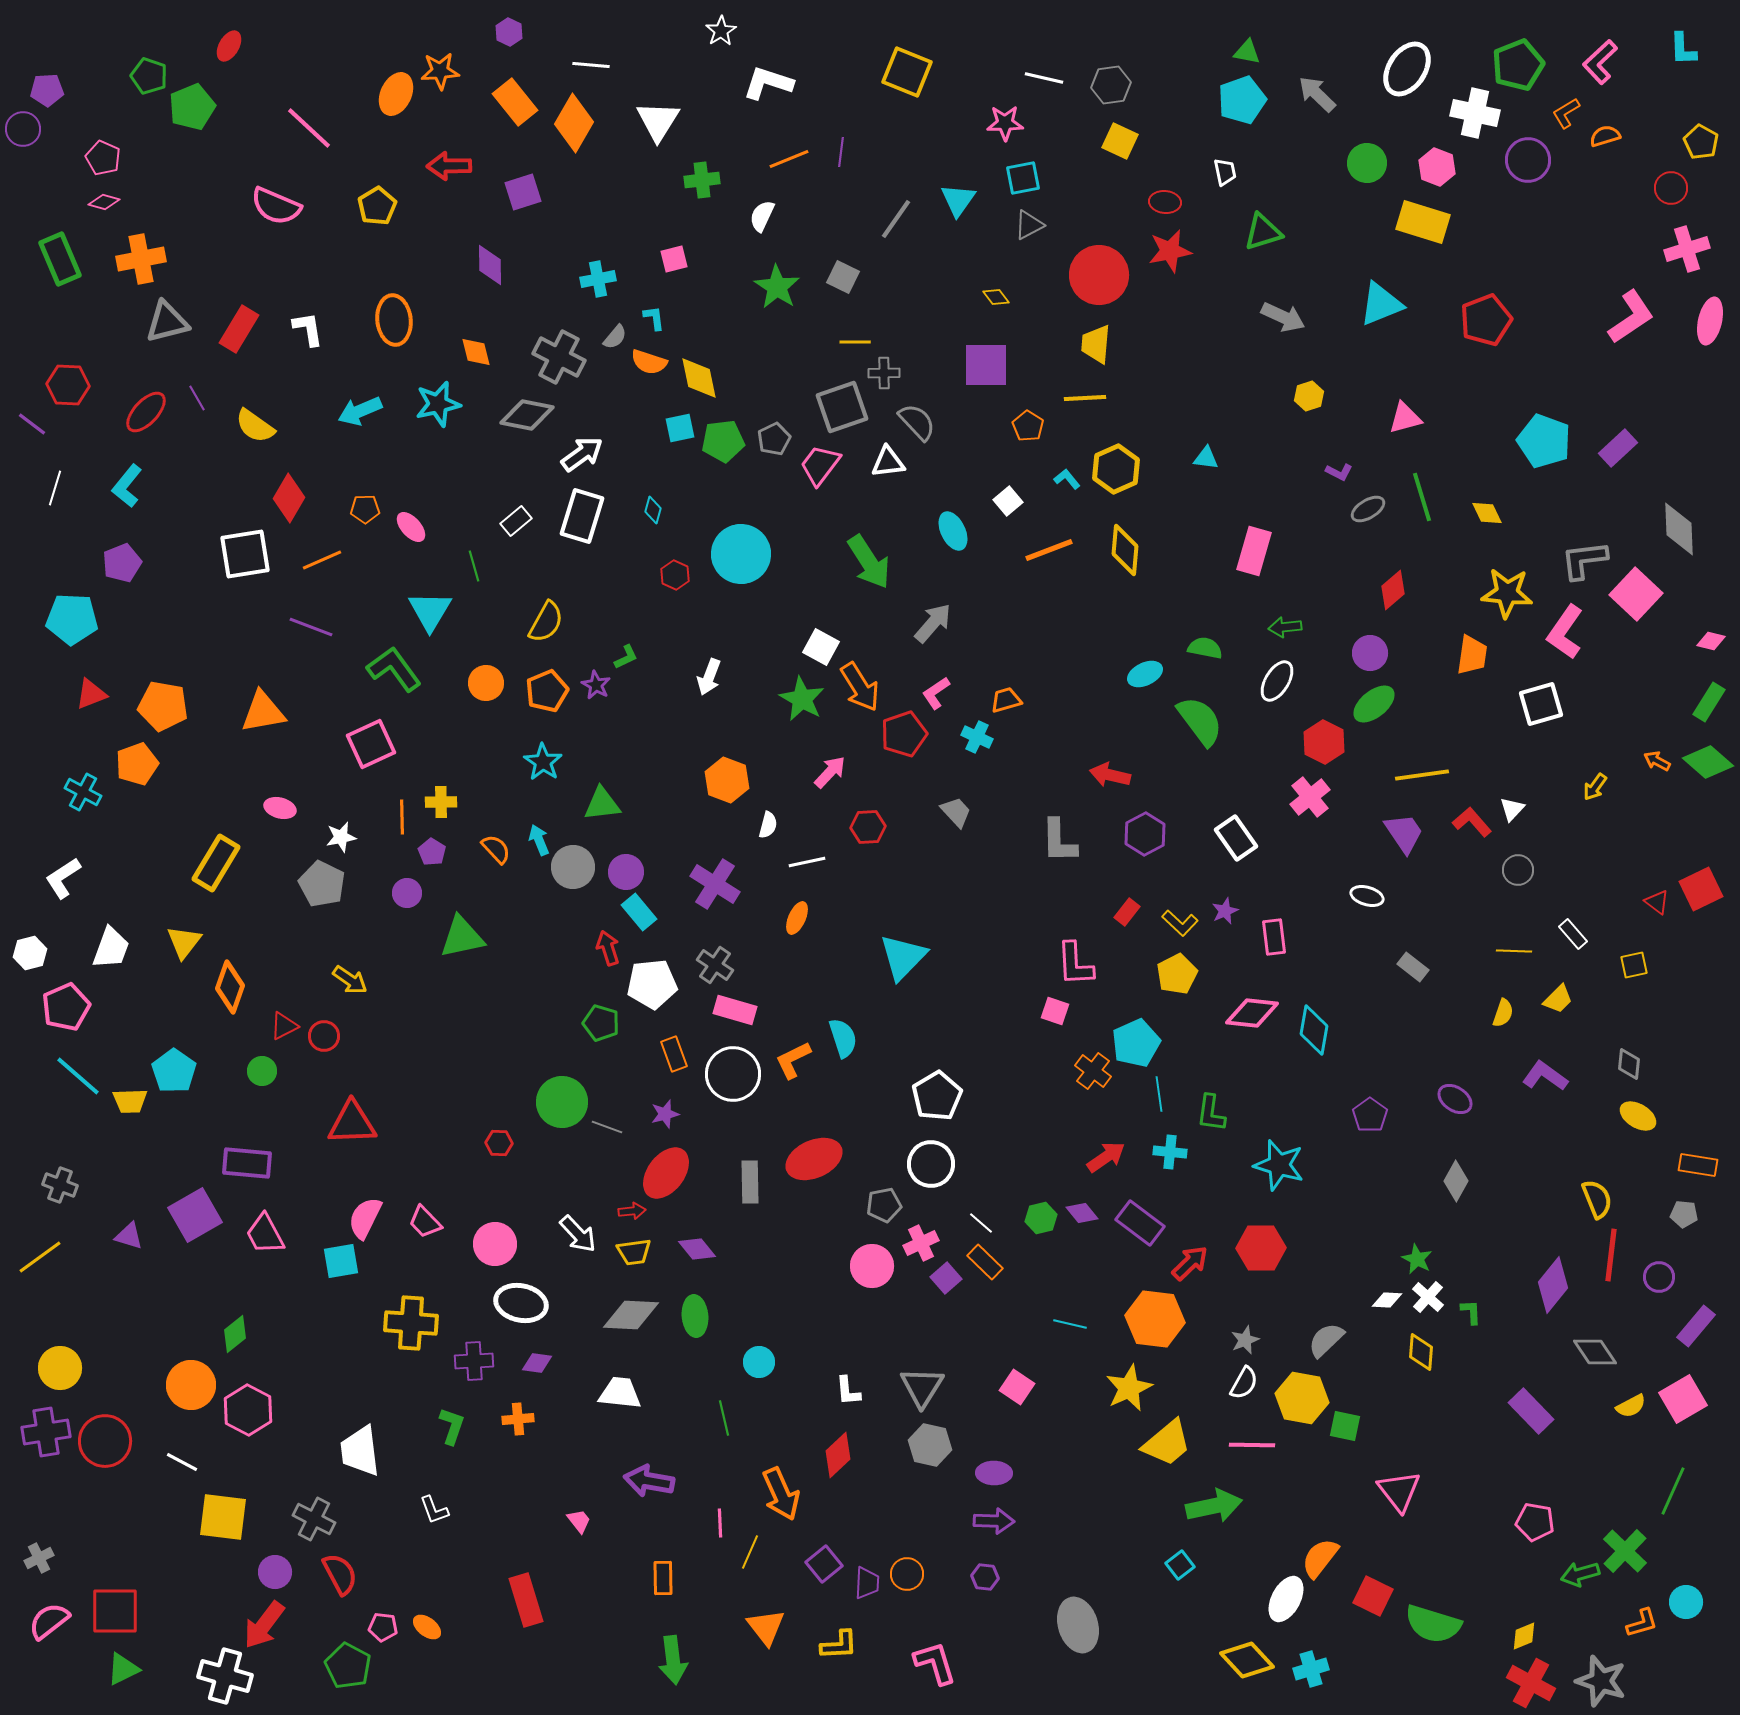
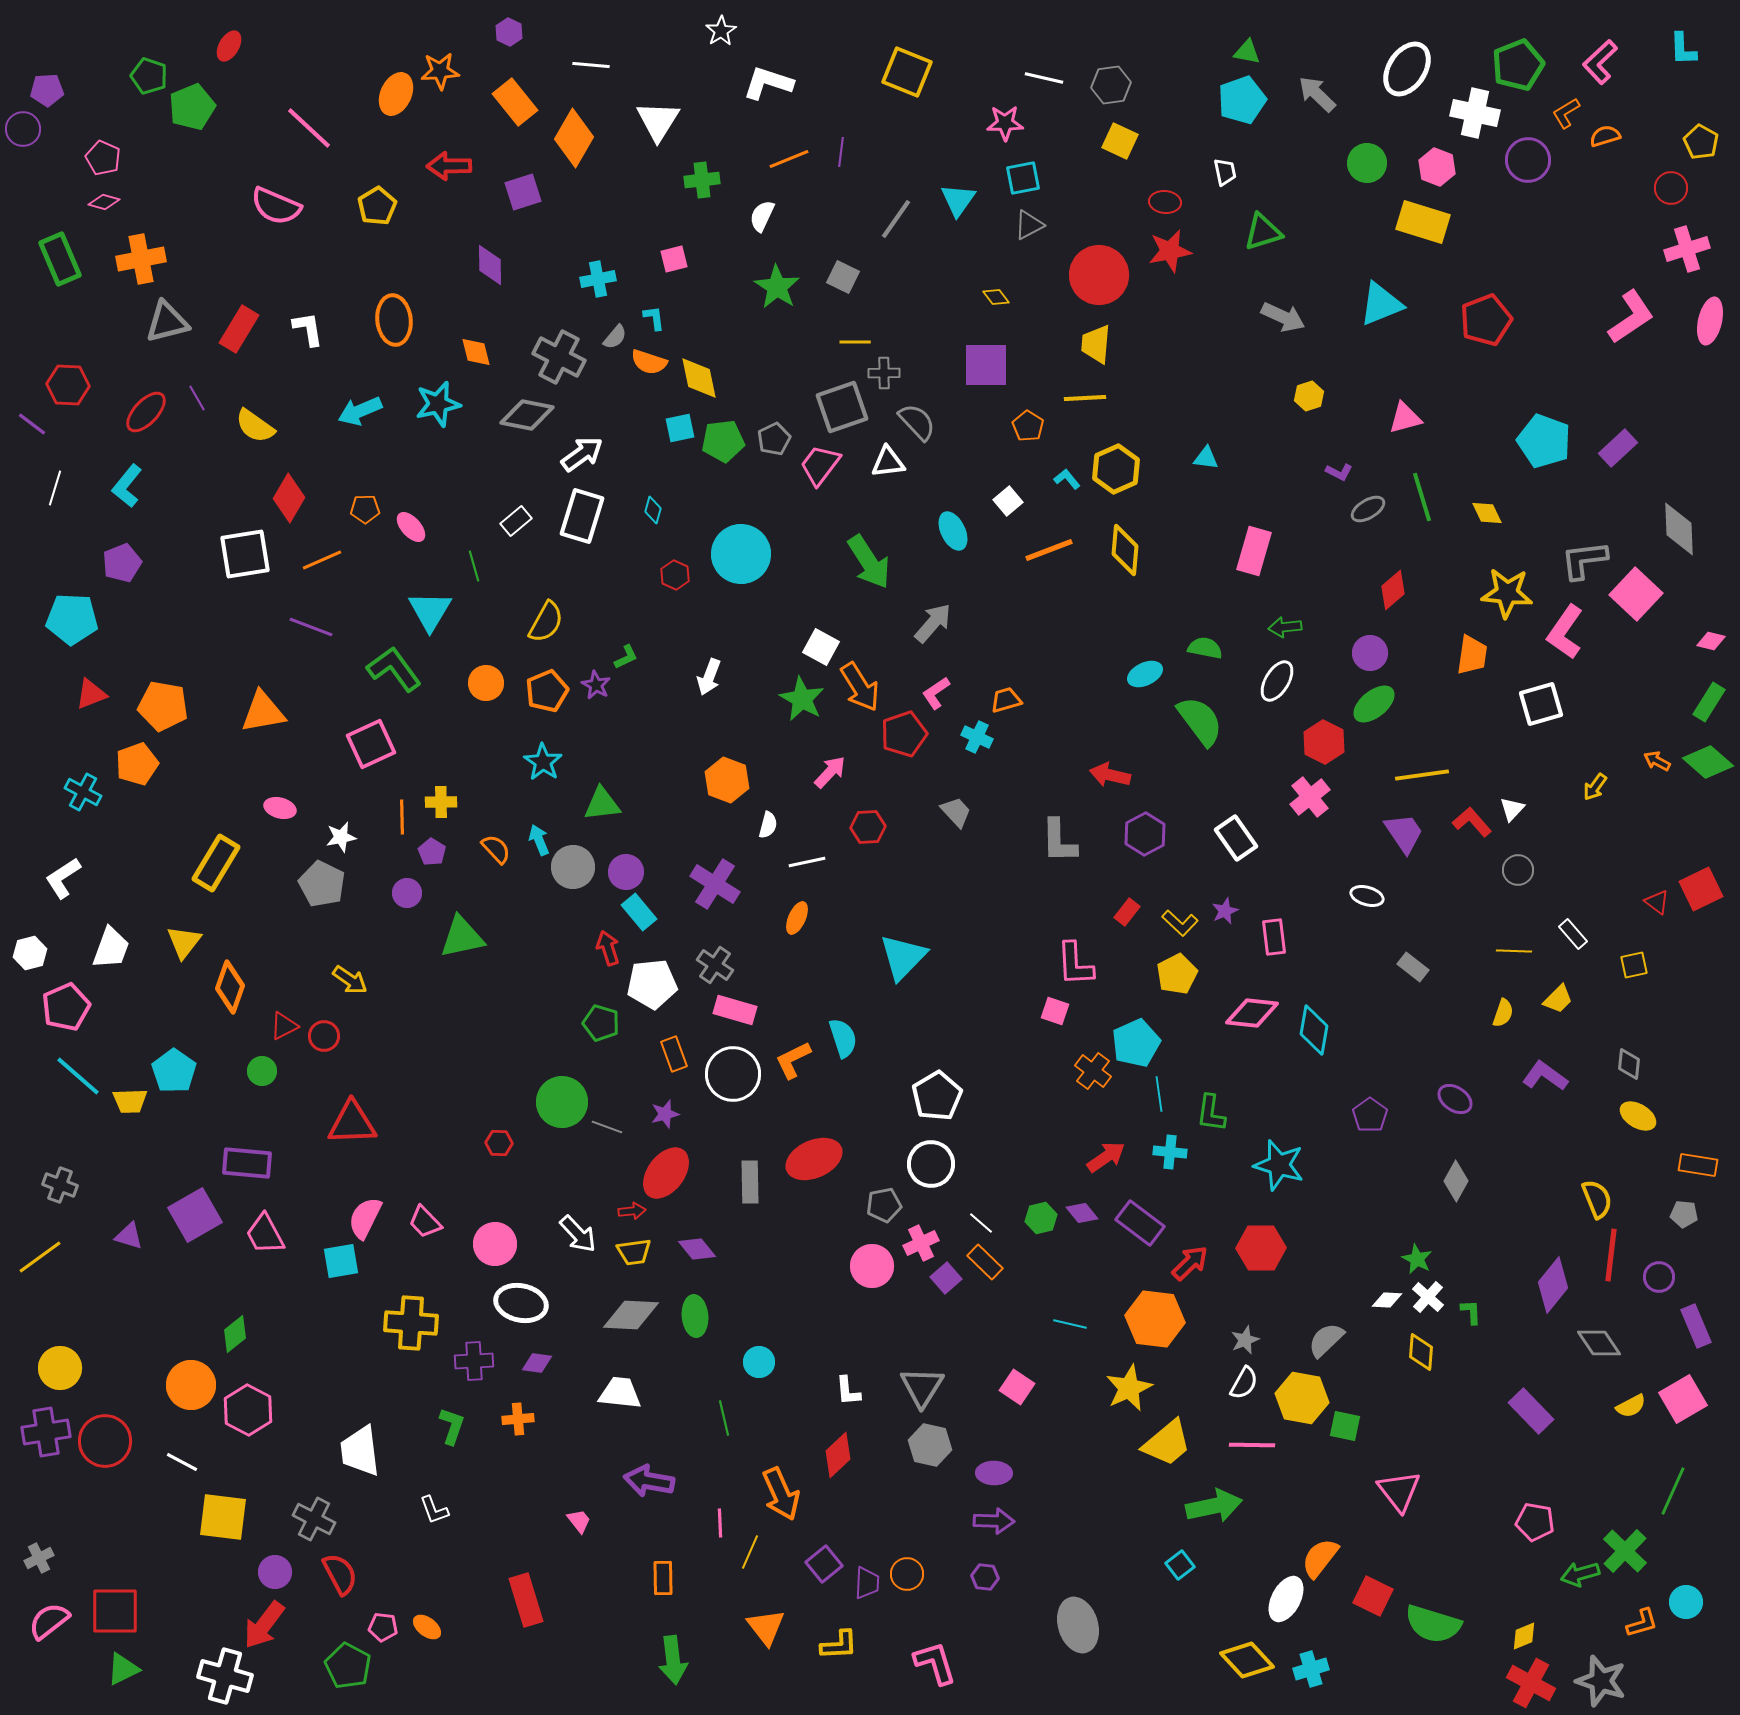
orange diamond at (574, 123): moved 15 px down
purple rectangle at (1696, 1326): rotated 63 degrees counterclockwise
gray diamond at (1595, 1352): moved 4 px right, 9 px up
